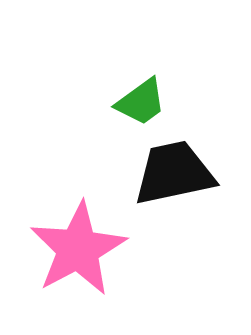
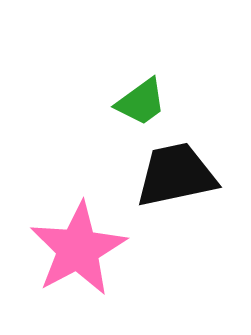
black trapezoid: moved 2 px right, 2 px down
